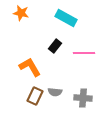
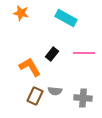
black rectangle: moved 3 px left, 8 px down
gray semicircle: moved 1 px up
